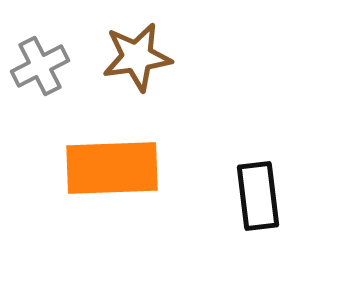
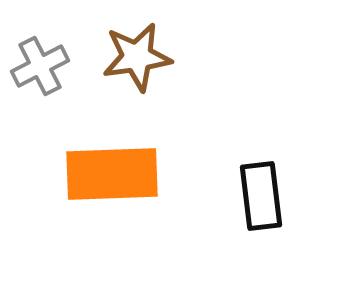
orange rectangle: moved 6 px down
black rectangle: moved 3 px right
